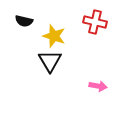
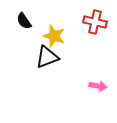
black semicircle: rotated 42 degrees clockwise
black triangle: moved 3 px left, 4 px up; rotated 40 degrees clockwise
